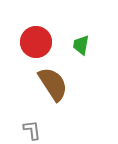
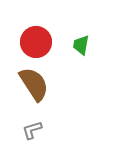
brown semicircle: moved 19 px left
gray L-shape: rotated 100 degrees counterclockwise
